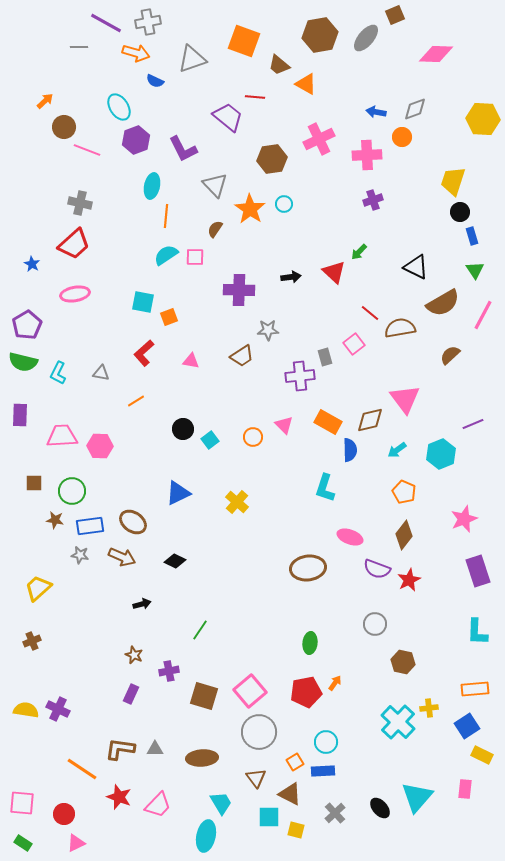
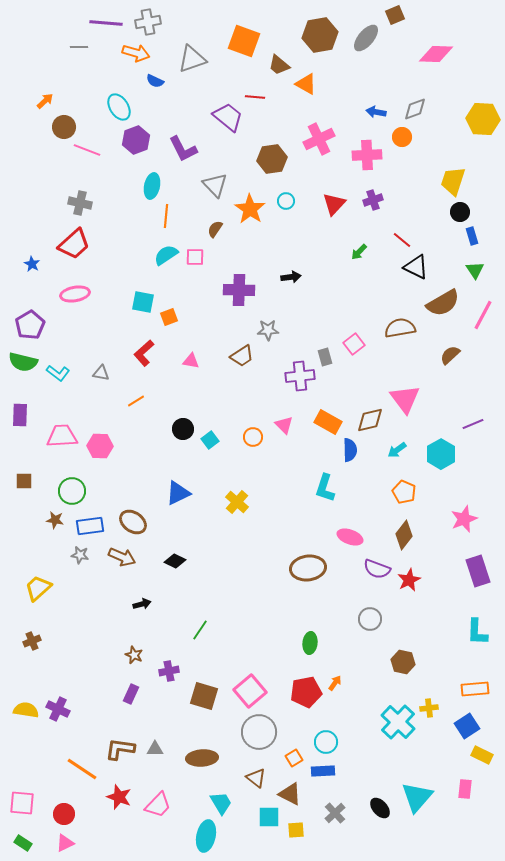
purple line at (106, 23): rotated 24 degrees counterclockwise
cyan circle at (284, 204): moved 2 px right, 3 px up
red triangle at (334, 272): moved 68 px up; rotated 30 degrees clockwise
red line at (370, 313): moved 32 px right, 73 px up
purple pentagon at (27, 325): moved 3 px right
cyan L-shape at (58, 373): rotated 80 degrees counterclockwise
cyan hexagon at (441, 454): rotated 8 degrees counterclockwise
brown square at (34, 483): moved 10 px left, 2 px up
gray circle at (375, 624): moved 5 px left, 5 px up
orange square at (295, 762): moved 1 px left, 4 px up
brown triangle at (256, 778): rotated 15 degrees counterclockwise
yellow square at (296, 830): rotated 18 degrees counterclockwise
pink triangle at (76, 843): moved 11 px left
